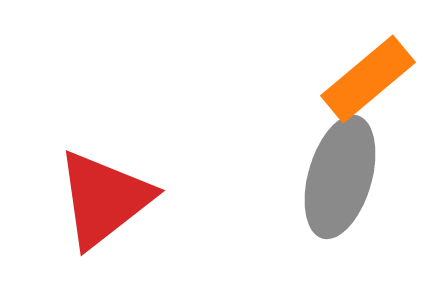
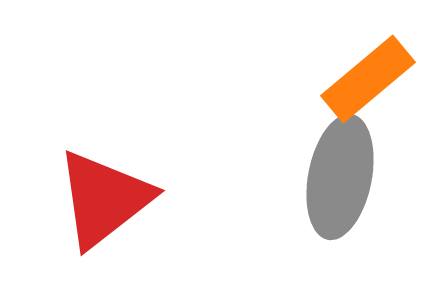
gray ellipse: rotated 5 degrees counterclockwise
